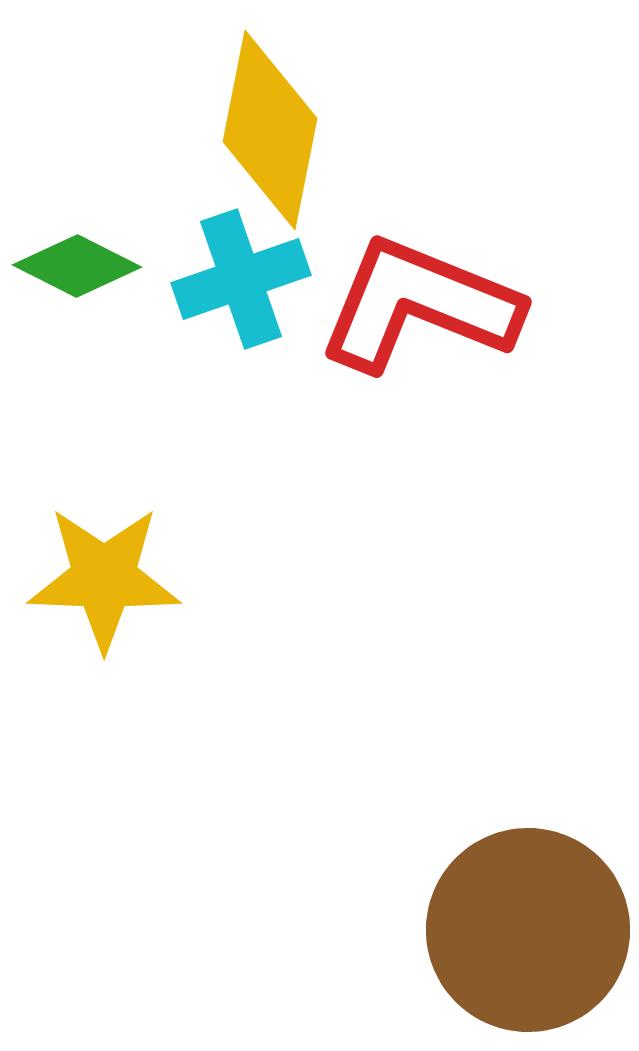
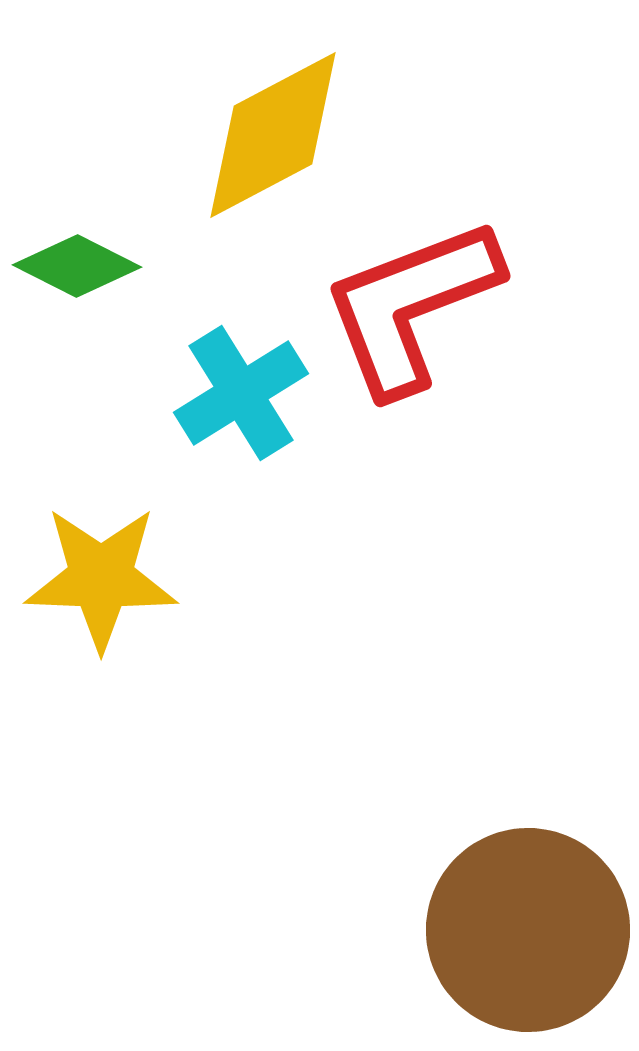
yellow diamond: moved 3 px right, 5 px down; rotated 51 degrees clockwise
cyan cross: moved 114 px down; rotated 13 degrees counterclockwise
red L-shape: moved 8 px left, 1 px down; rotated 43 degrees counterclockwise
yellow star: moved 3 px left
